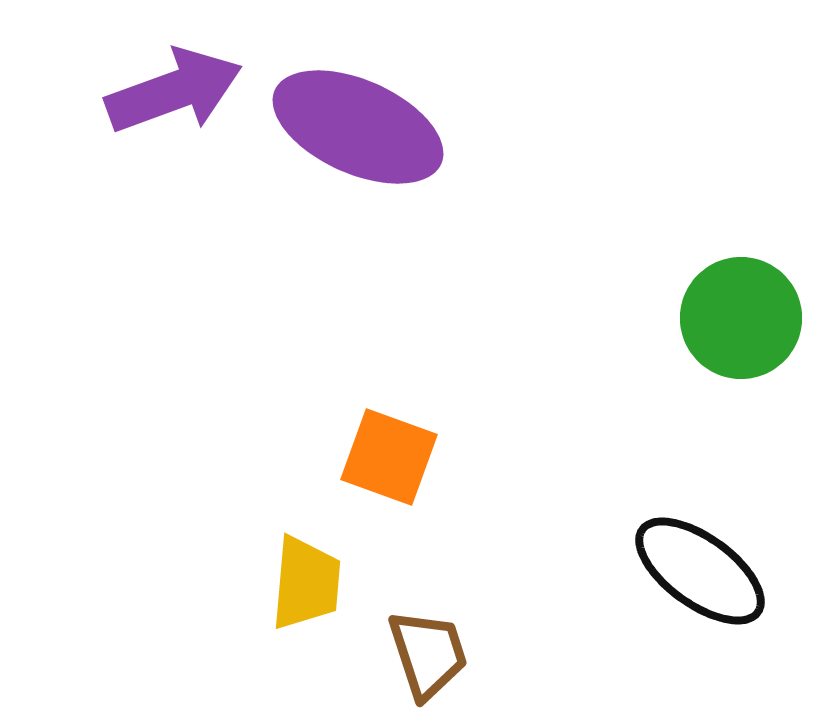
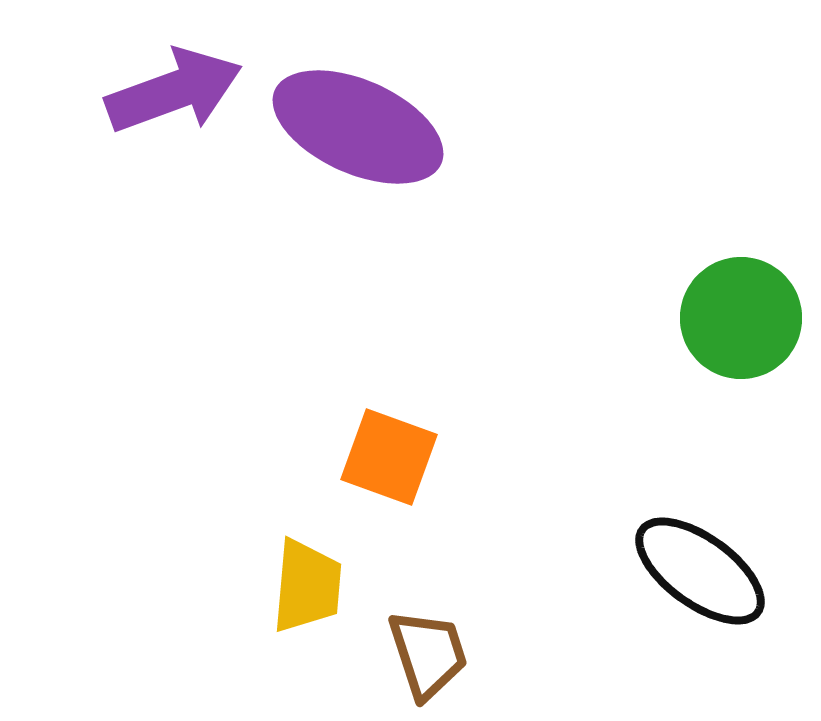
yellow trapezoid: moved 1 px right, 3 px down
